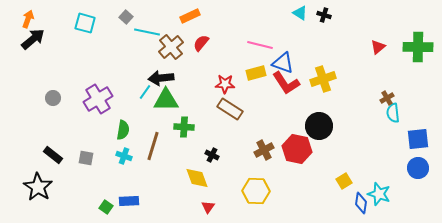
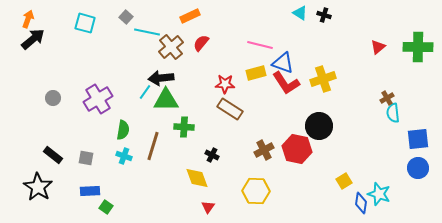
blue rectangle at (129, 201): moved 39 px left, 10 px up
